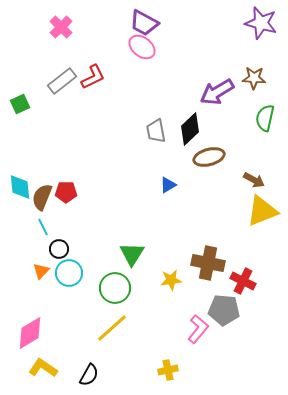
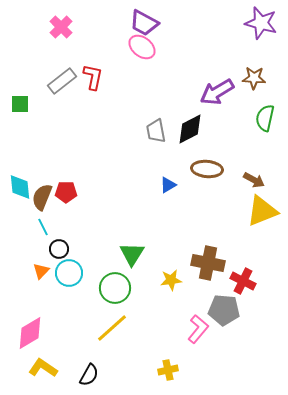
red L-shape: rotated 52 degrees counterclockwise
green square: rotated 24 degrees clockwise
black diamond: rotated 16 degrees clockwise
brown ellipse: moved 2 px left, 12 px down; rotated 20 degrees clockwise
